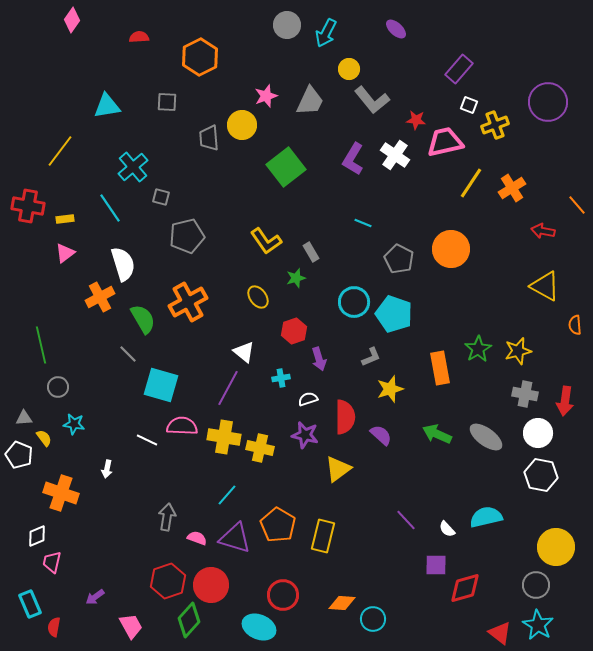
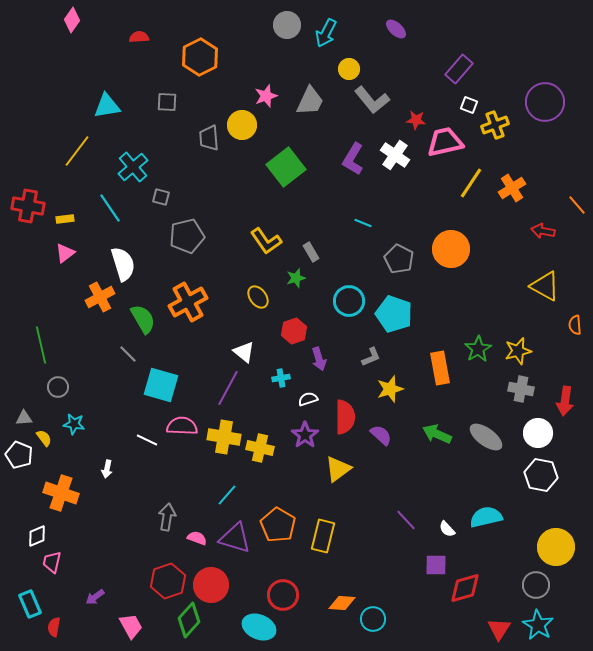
purple circle at (548, 102): moved 3 px left
yellow line at (60, 151): moved 17 px right
cyan circle at (354, 302): moved 5 px left, 1 px up
gray cross at (525, 394): moved 4 px left, 5 px up
purple star at (305, 435): rotated 24 degrees clockwise
red triangle at (500, 633): moved 1 px left, 4 px up; rotated 25 degrees clockwise
